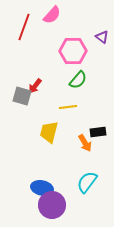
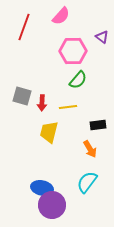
pink semicircle: moved 9 px right, 1 px down
red arrow: moved 7 px right, 17 px down; rotated 35 degrees counterclockwise
black rectangle: moved 7 px up
orange arrow: moved 5 px right, 6 px down
